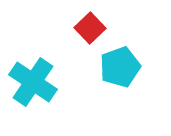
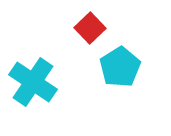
cyan pentagon: rotated 12 degrees counterclockwise
